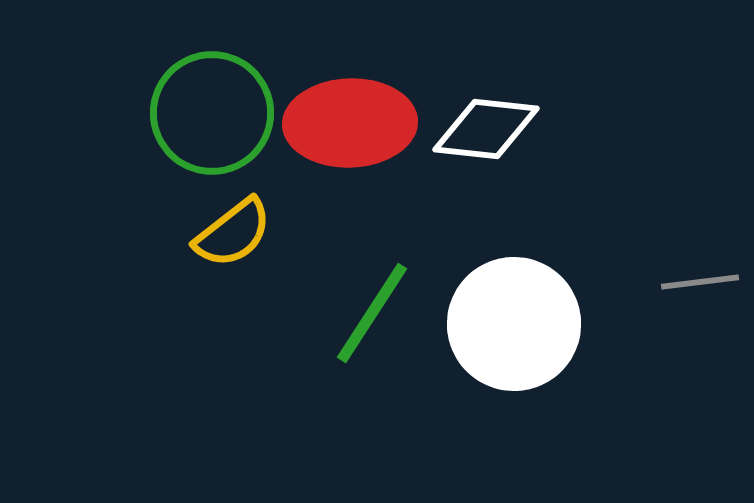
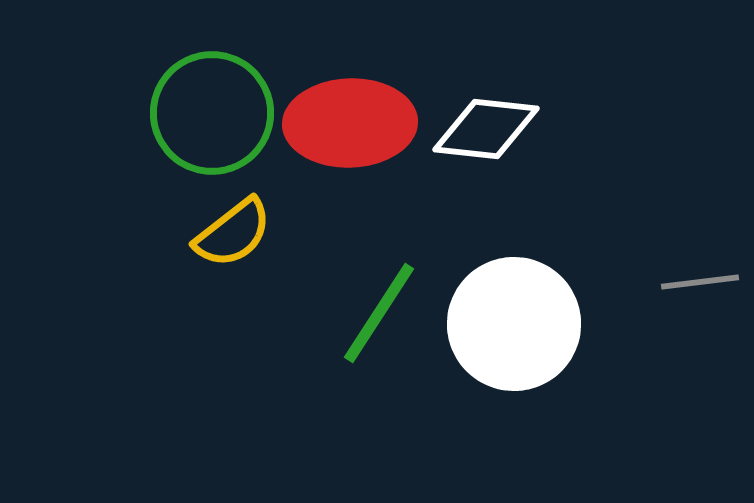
green line: moved 7 px right
